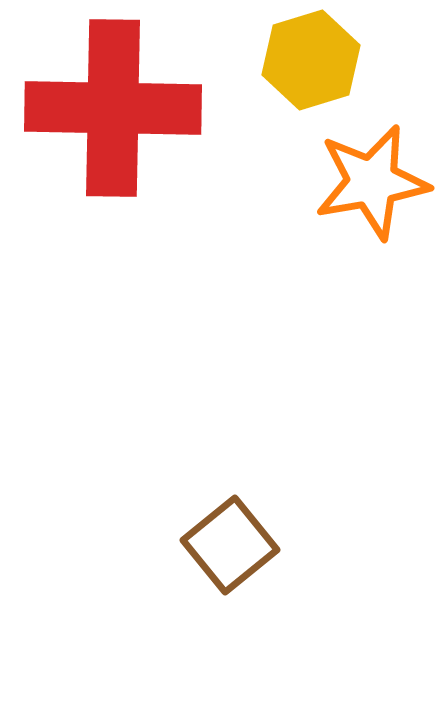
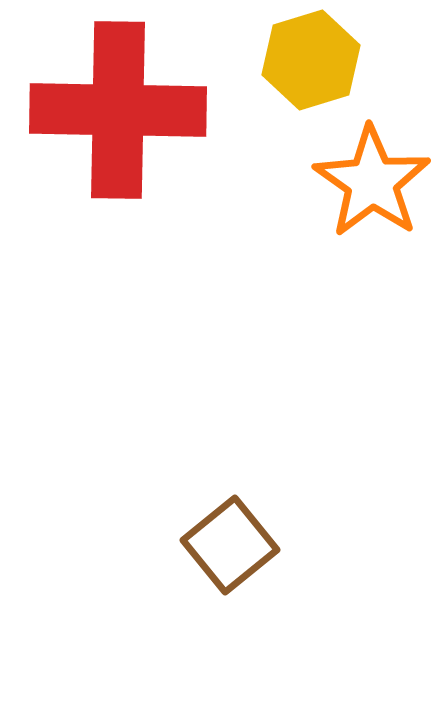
red cross: moved 5 px right, 2 px down
orange star: rotated 27 degrees counterclockwise
